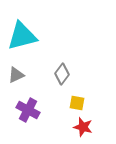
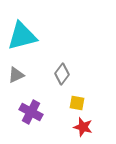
purple cross: moved 3 px right, 2 px down
